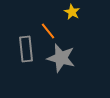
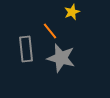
yellow star: rotated 21 degrees clockwise
orange line: moved 2 px right
